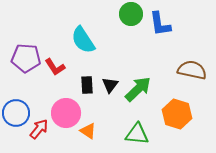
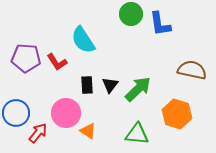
red L-shape: moved 2 px right, 5 px up
red arrow: moved 1 px left, 4 px down
